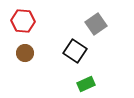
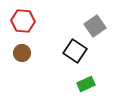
gray square: moved 1 px left, 2 px down
brown circle: moved 3 px left
